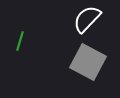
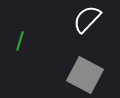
gray square: moved 3 px left, 13 px down
